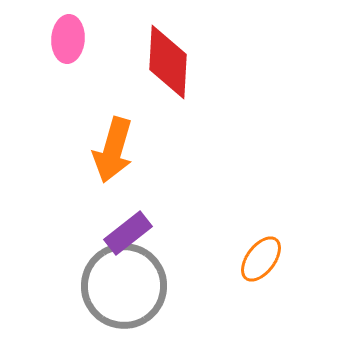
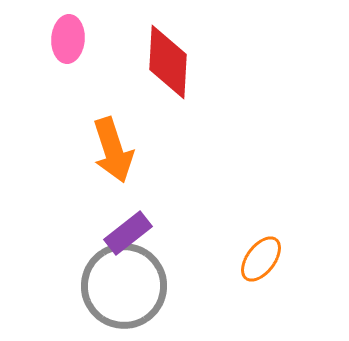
orange arrow: rotated 34 degrees counterclockwise
